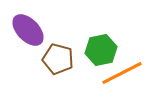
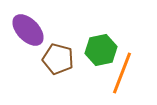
orange line: rotated 42 degrees counterclockwise
